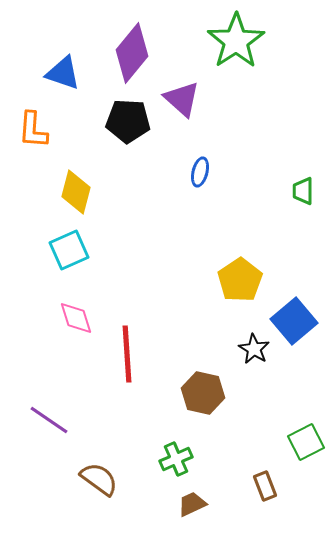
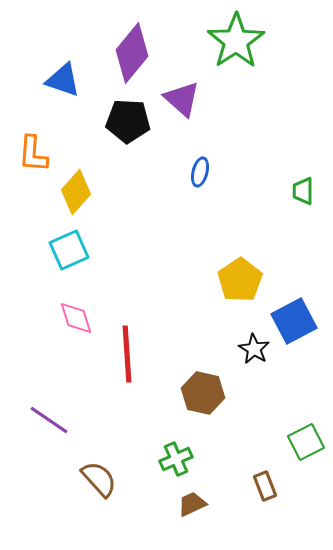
blue triangle: moved 7 px down
orange L-shape: moved 24 px down
yellow diamond: rotated 27 degrees clockwise
blue square: rotated 12 degrees clockwise
brown semicircle: rotated 12 degrees clockwise
